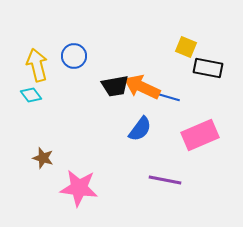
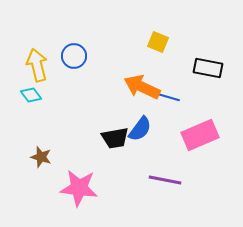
yellow square: moved 28 px left, 5 px up
black trapezoid: moved 52 px down
brown star: moved 2 px left, 1 px up
